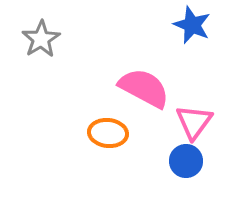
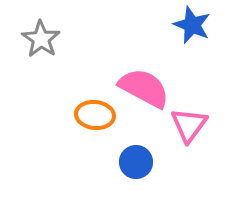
gray star: rotated 6 degrees counterclockwise
pink triangle: moved 5 px left, 3 px down
orange ellipse: moved 13 px left, 18 px up
blue circle: moved 50 px left, 1 px down
